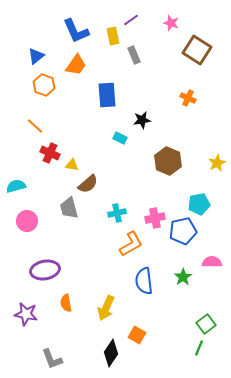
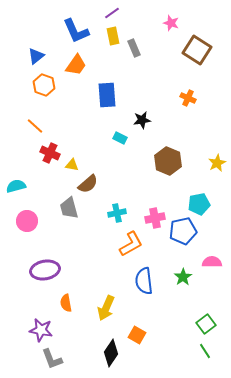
purple line: moved 19 px left, 7 px up
gray rectangle: moved 7 px up
purple star: moved 15 px right, 16 px down
green line: moved 6 px right, 3 px down; rotated 56 degrees counterclockwise
